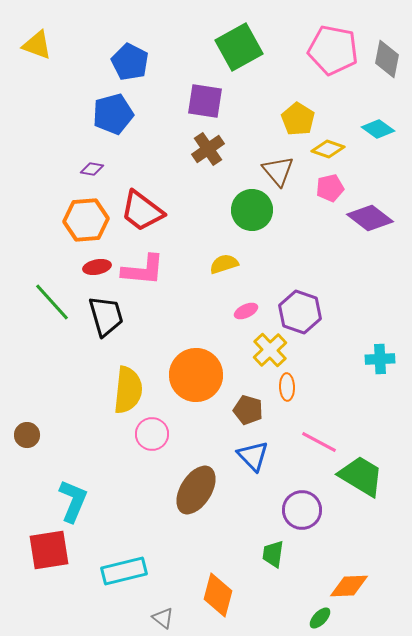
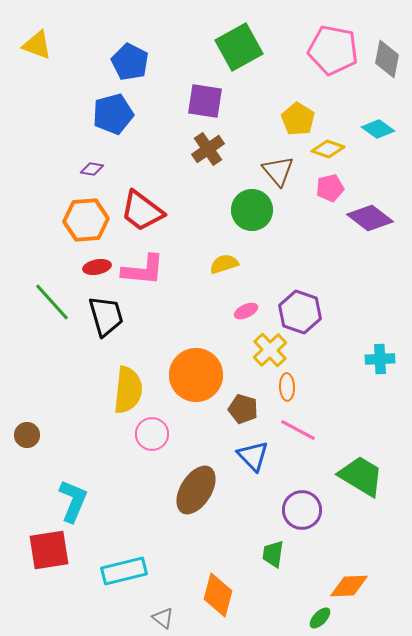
brown pentagon at (248, 410): moved 5 px left, 1 px up
pink line at (319, 442): moved 21 px left, 12 px up
